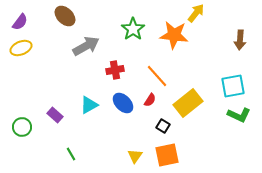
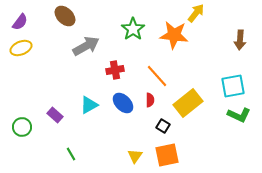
red semicircle: rotated 32 degrees counterclockwise
